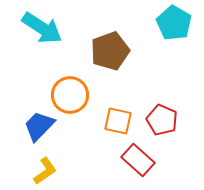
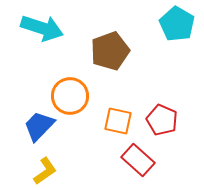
cyan pentagon: moved 3 px right, 1 px down
cyan arrow: rotated 15 degrees counterclockwise
orange circle: moved 1 px down
